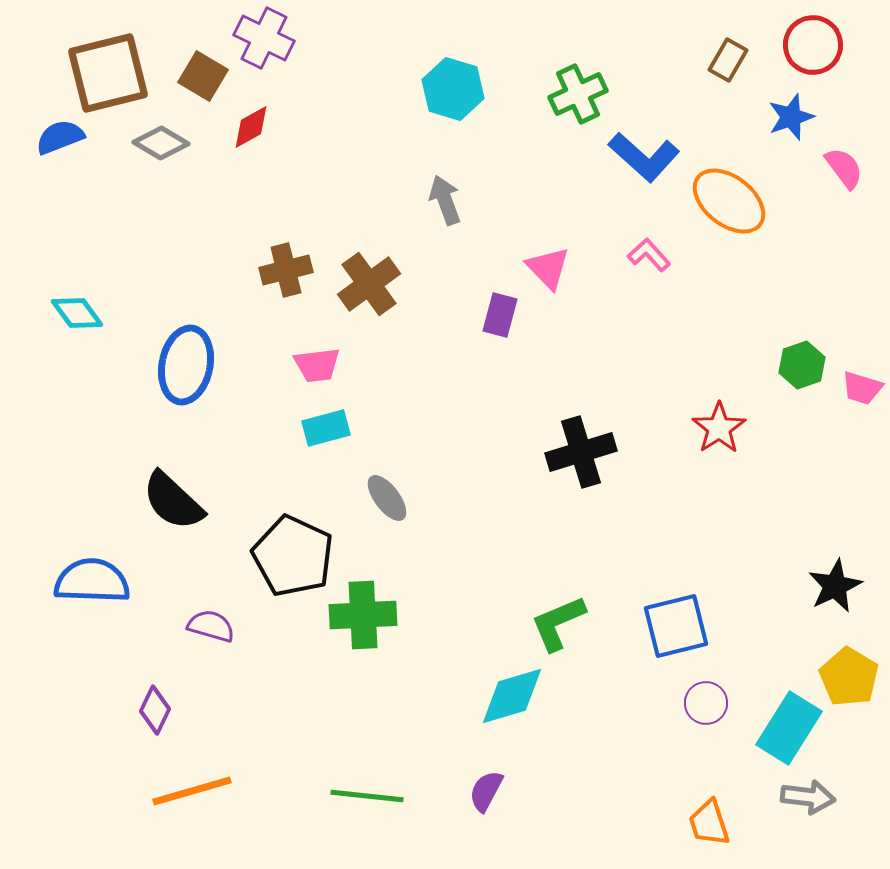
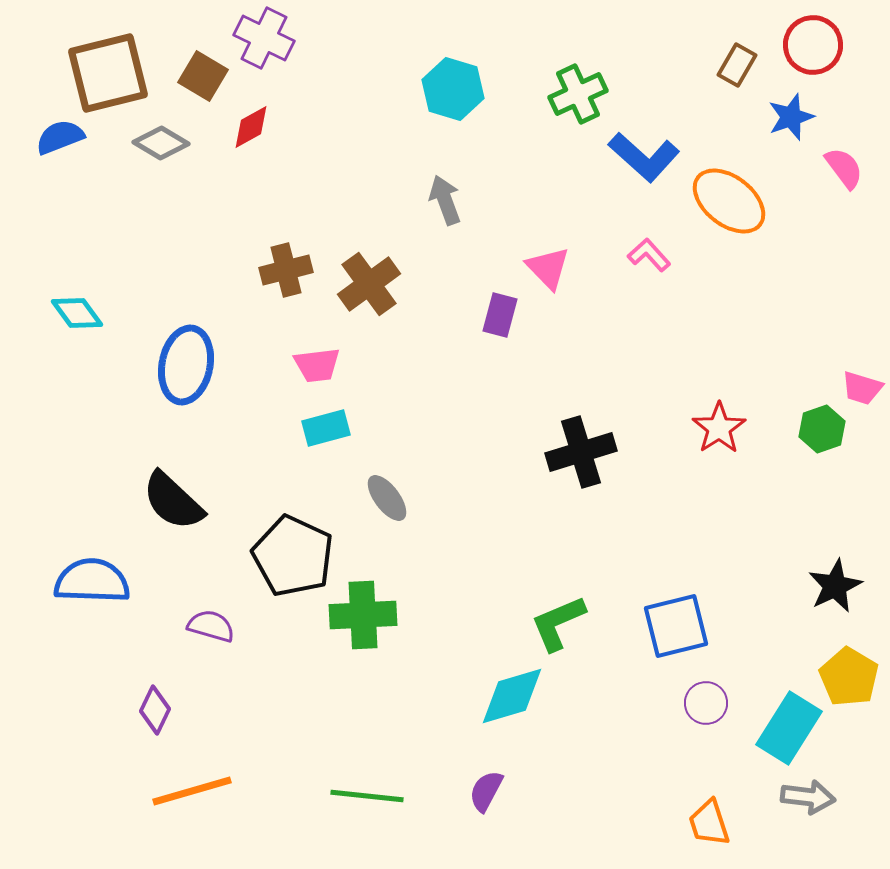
brown rectangle at (728, 60): moved 9 px right, 5 px down
green hexagon at (802, 365): moved 20 px right, 64 px down
